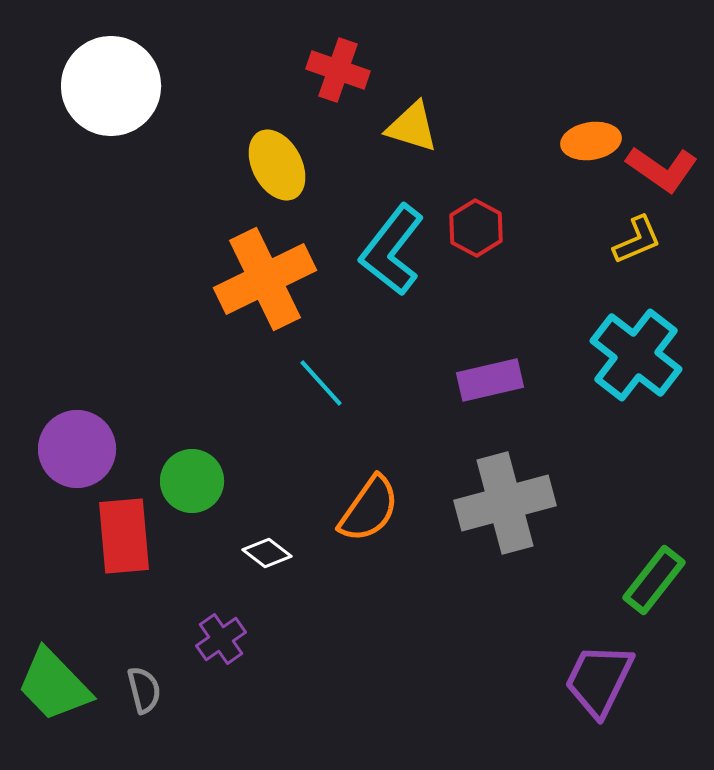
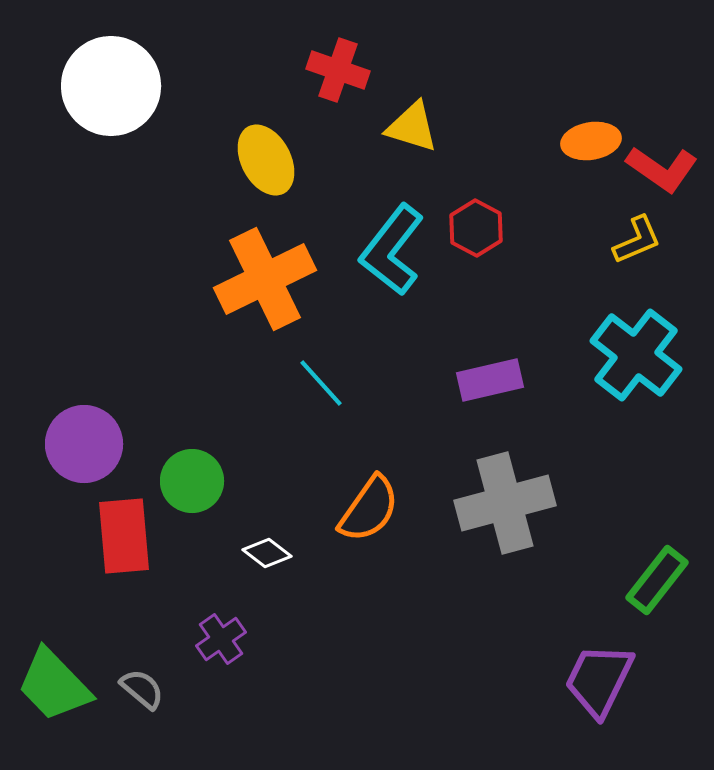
yellow ellipse: moved 11 px left, 5 px up
purple circle: moved 7 px right, 5 px up
green rectangle: moved 3 px right
gray semicircle: moved 2 px left, 1 px up; rotated 36 degrees counterclockwise
